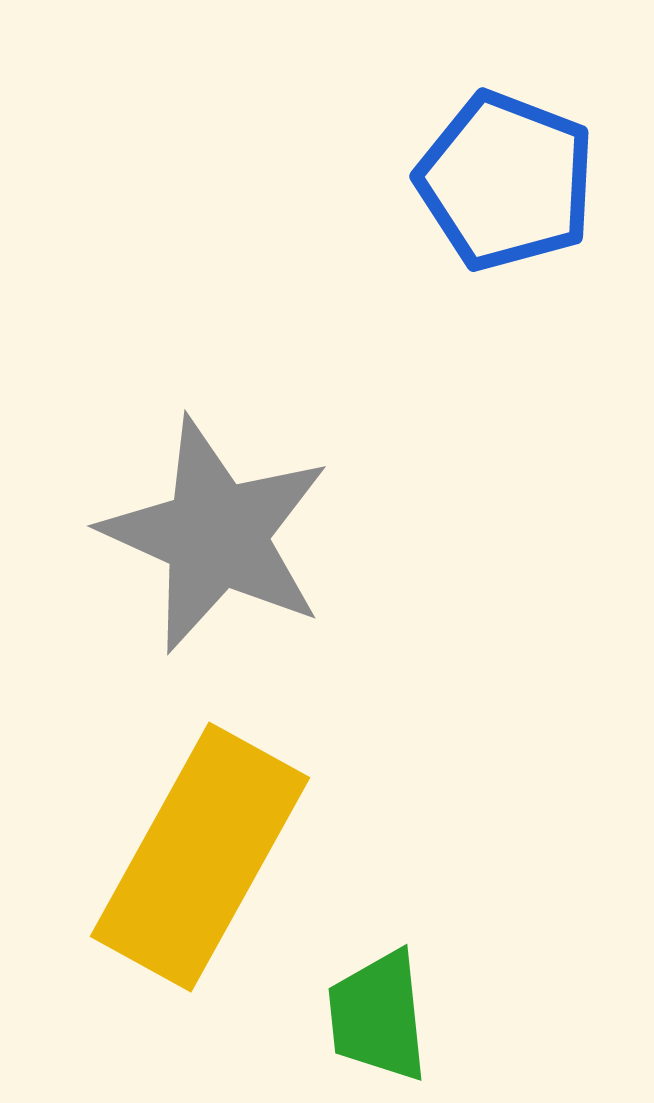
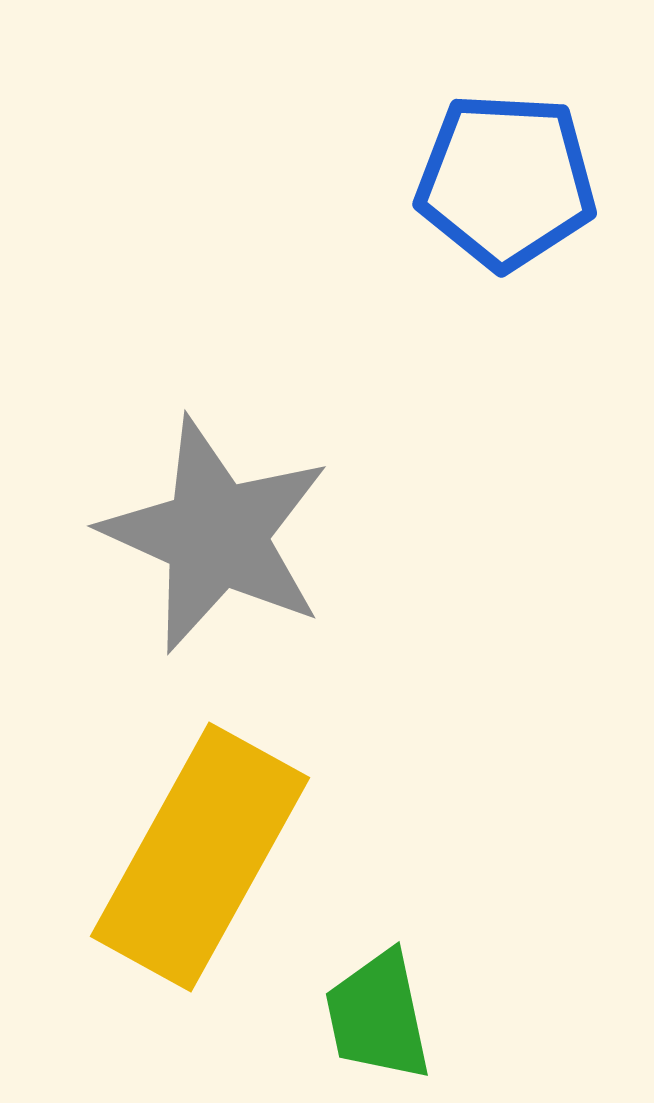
blue pentagon: rotated 18 degrees counterclockwise
green trapezoid: rotated 6 degrees counterclockwise
